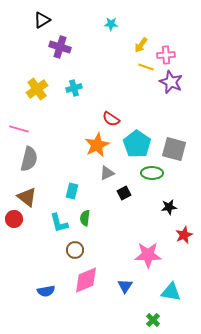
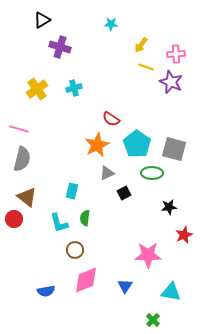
pink cross: moved 10 px right, 1 px up
gray semicircle: moved 7 px left
